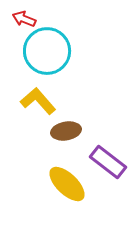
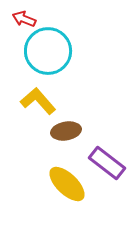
cyan circle: moved 1 px right
purple rectangle: moved 1 px left, 1 px down
